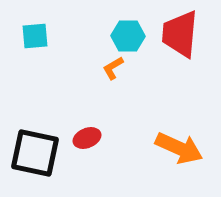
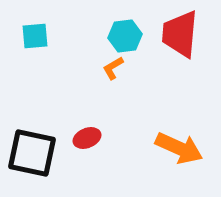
cyan hexagon: moved 3 px left; rotated 8 degrees counterclockwise
black square: moved 3 px left
